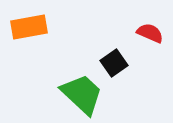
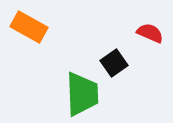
orange rectangle: rotated 39 degrees clockwise
green trapezoid: rotated 45 degrees clockwise
